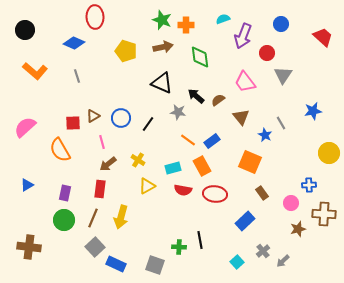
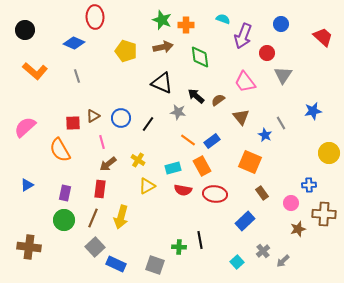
cyan semicircle at (223, 19): rotated 40 degrees clockwise
